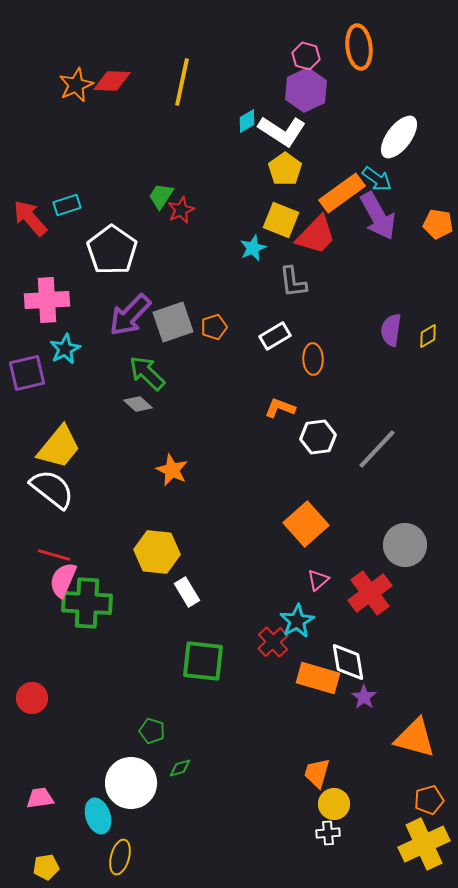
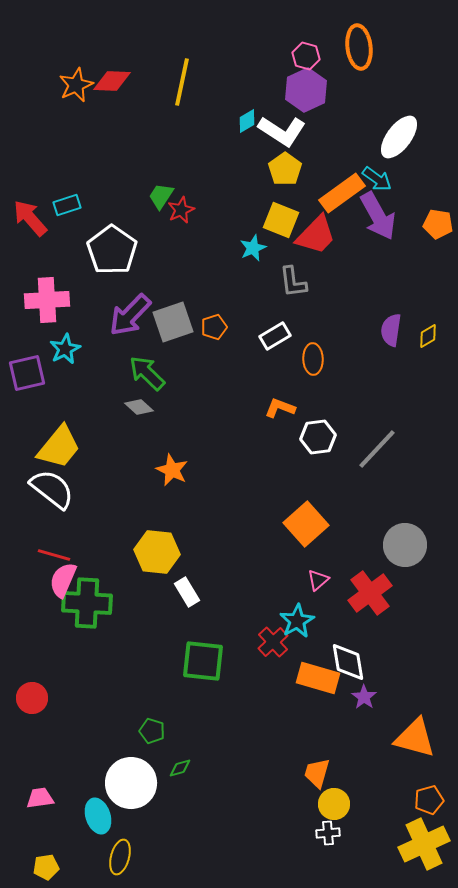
gray diamond at (138, 404): moved 1 px right, 3 px down
